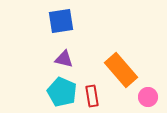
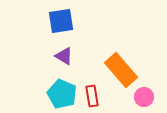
purple triangle: moved 3 px up; rotated 18 degrees clockwise
cyan pentagon: moved 2 px down
pink circle: moved 4 px left
